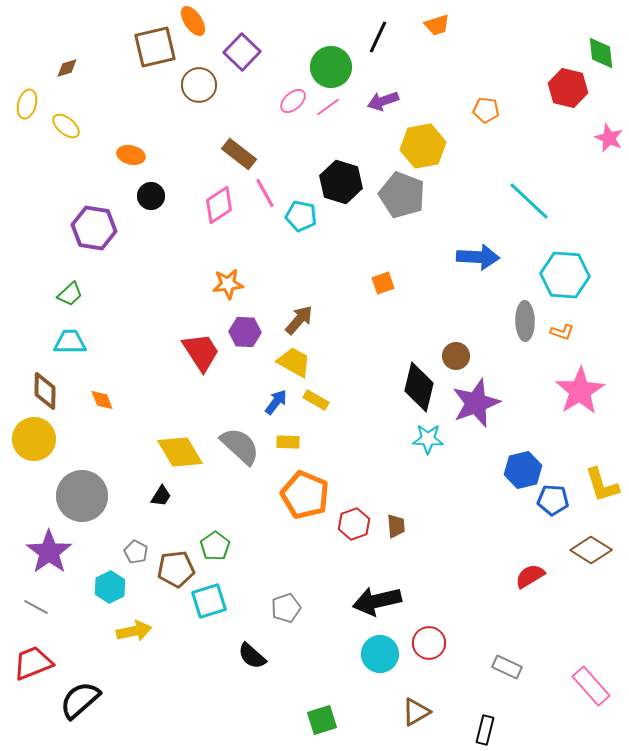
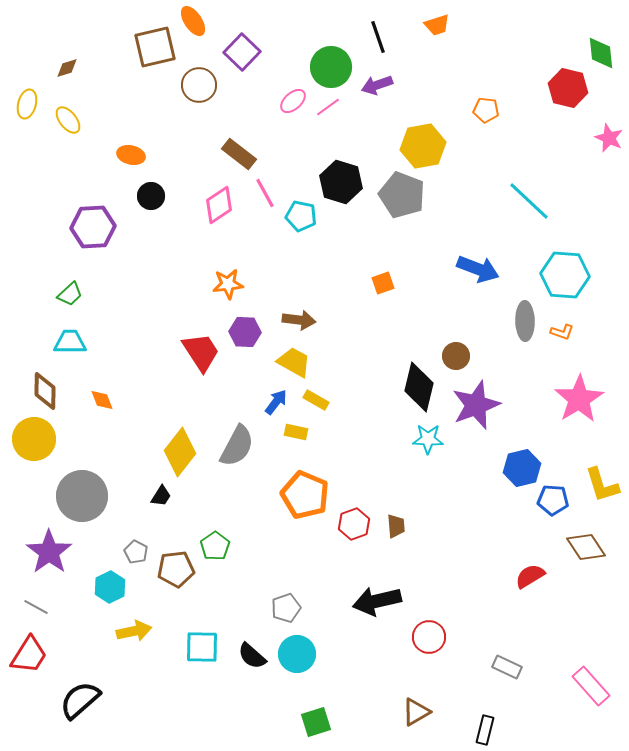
black line at (378, 37): rotated 44 degrees counterclockwise
purple arrow at (383, 101): moved 6 px left, 16 px up
yellow ellipse at (66, 126): moved 2 px right, 6 px up; rotated 12 degrees clockwise
purple hexagon at (94, 228): moved 1 px left, 1 px up; rotated 12 degrees counterclockwise
blue arrow at (478, 257): moved 12 px down; rotated 18 degrees clockwise
brown arrow at (299, 320): rotated 56 degrees clockwise
pink star at (580, 391): moved 1 px left, 8 px down
purple star at (476, 403): moved 2 px down
yellow rectangle at (288, 442): moved 8 px right, 10 px up; rotated 10 degrees clockwise
gray semicircle at (240, 446): moved 3 px left; rotated 75 degrees clockwise
yellow diamond at (180, 452): rotated 69 degrees clockwise
blue hexagon at (523, 470): moved 1 px left, 2 px up
brown diamond at (591, 550): moved 5 px left, 3 px up; rotated 24 degrees clockwise
cyan square at (209, 601): moved 7 px left, 46 px down; rotated 18 degrees clockwise
red circle at (429, 643): moved 6 px up
cyan circle at (380, 654): moved 83 px left
red trapezoid at (33, 663): moved 4 px left, 8 px up; rotated 144 degrees clockwise
green square at (322, 720): moved 6 px left, 2 px down
